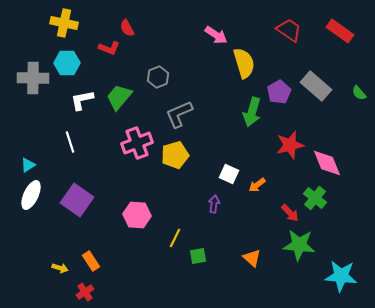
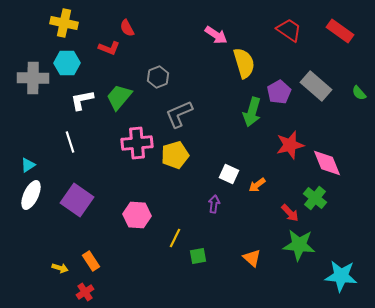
pink cross: rotated 16 degrees clockwise
